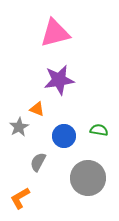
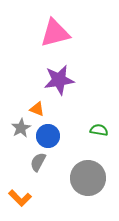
gray star: moved 2 px right, 1 px down
blue circle: moved 16 px left
orange L-shape: rotated 105 degrees counterclockwise
